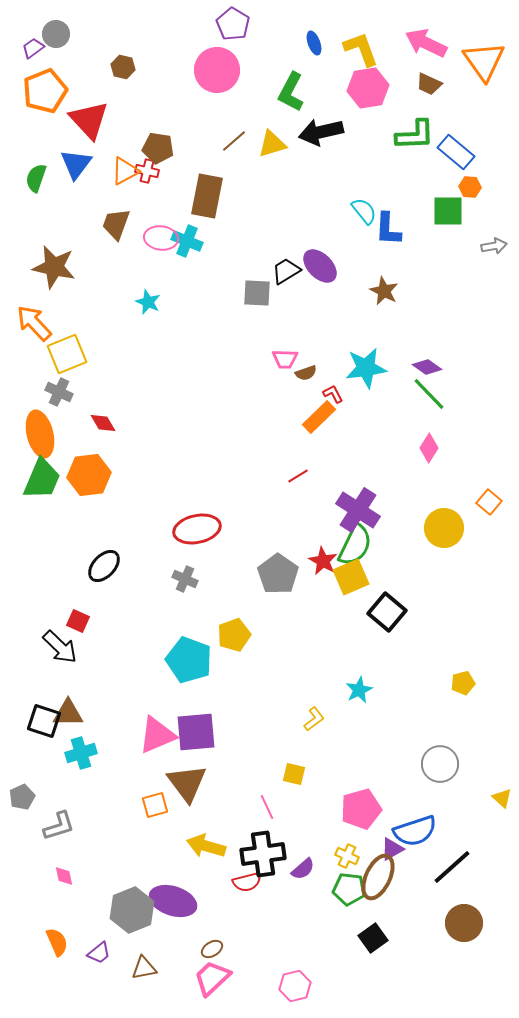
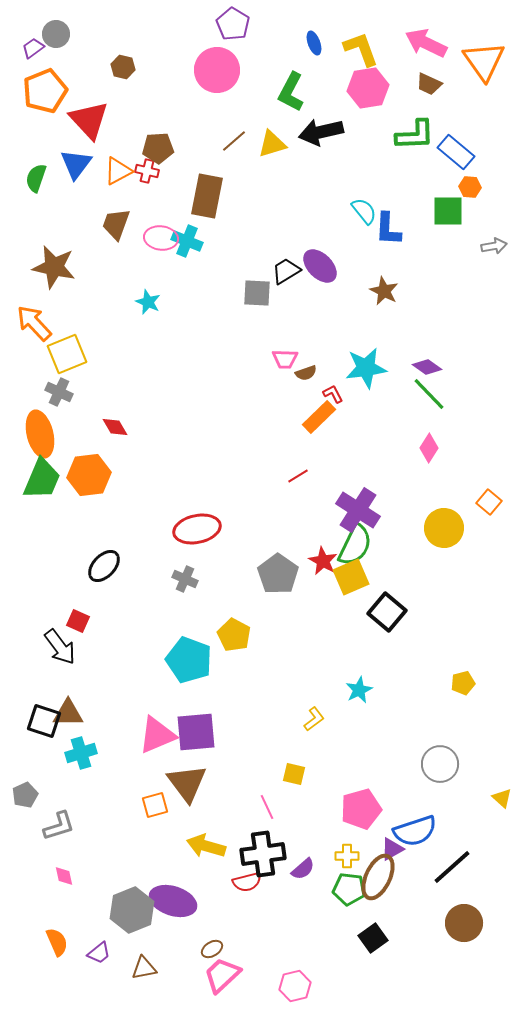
brown pentagon at (158, 148): rotated 12 degrees counterclockwise
orange triangle at (125, 171): moved 7 px left
red diamond at (103, 423): moved 12 px right, 4 px down
yellow pentagon at (234, 635): rotated 24 degrees counterclockwise
black arrow at (60, 647): rotated 9 degrees clockwise
gray pentagon at (22, 797): moved 3 px right, 2 px up
yellow cross at (347, 856): rotated 25 degrees counterclockwise
pink trapezoid at (212, 978): moved 10 px right, 3 px up
